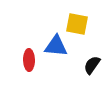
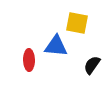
yellow square: moved 1 px up
